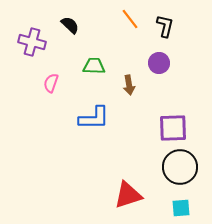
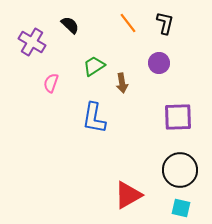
orange line: moved 2 px left, 4 px down
black L-shape: moved 3 px up
purple cross: rotated 16 degrees clockwise
green trapezoid: rotated 35 degrees counterclockwise
brown arrow: moved 7 px left, 2 px up
blue L-shape: rotated 100 degrees clockwise
purple square: moved 5 px right, 11 px up
black circle: moved 3 px down
red triangle: rotated 12 degrees counterclockwise
cyan square: rotated 18 degrees clockwise
